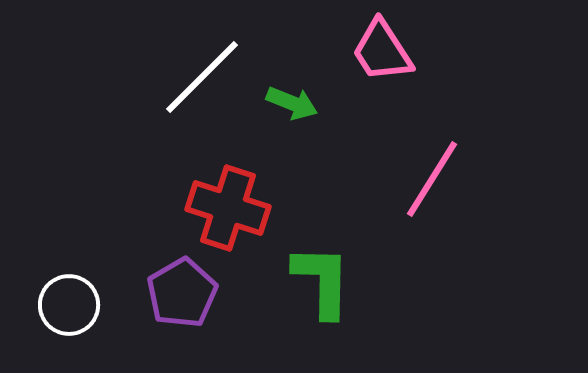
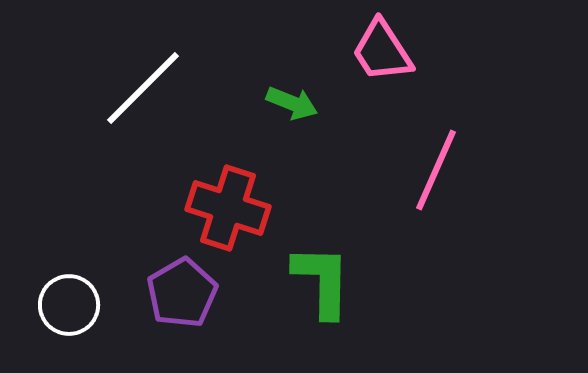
white line: moved 59 px left, 11 px down
pink line: moved 4 px right, 9 px up; rotated 8 degrees counterclockwise
